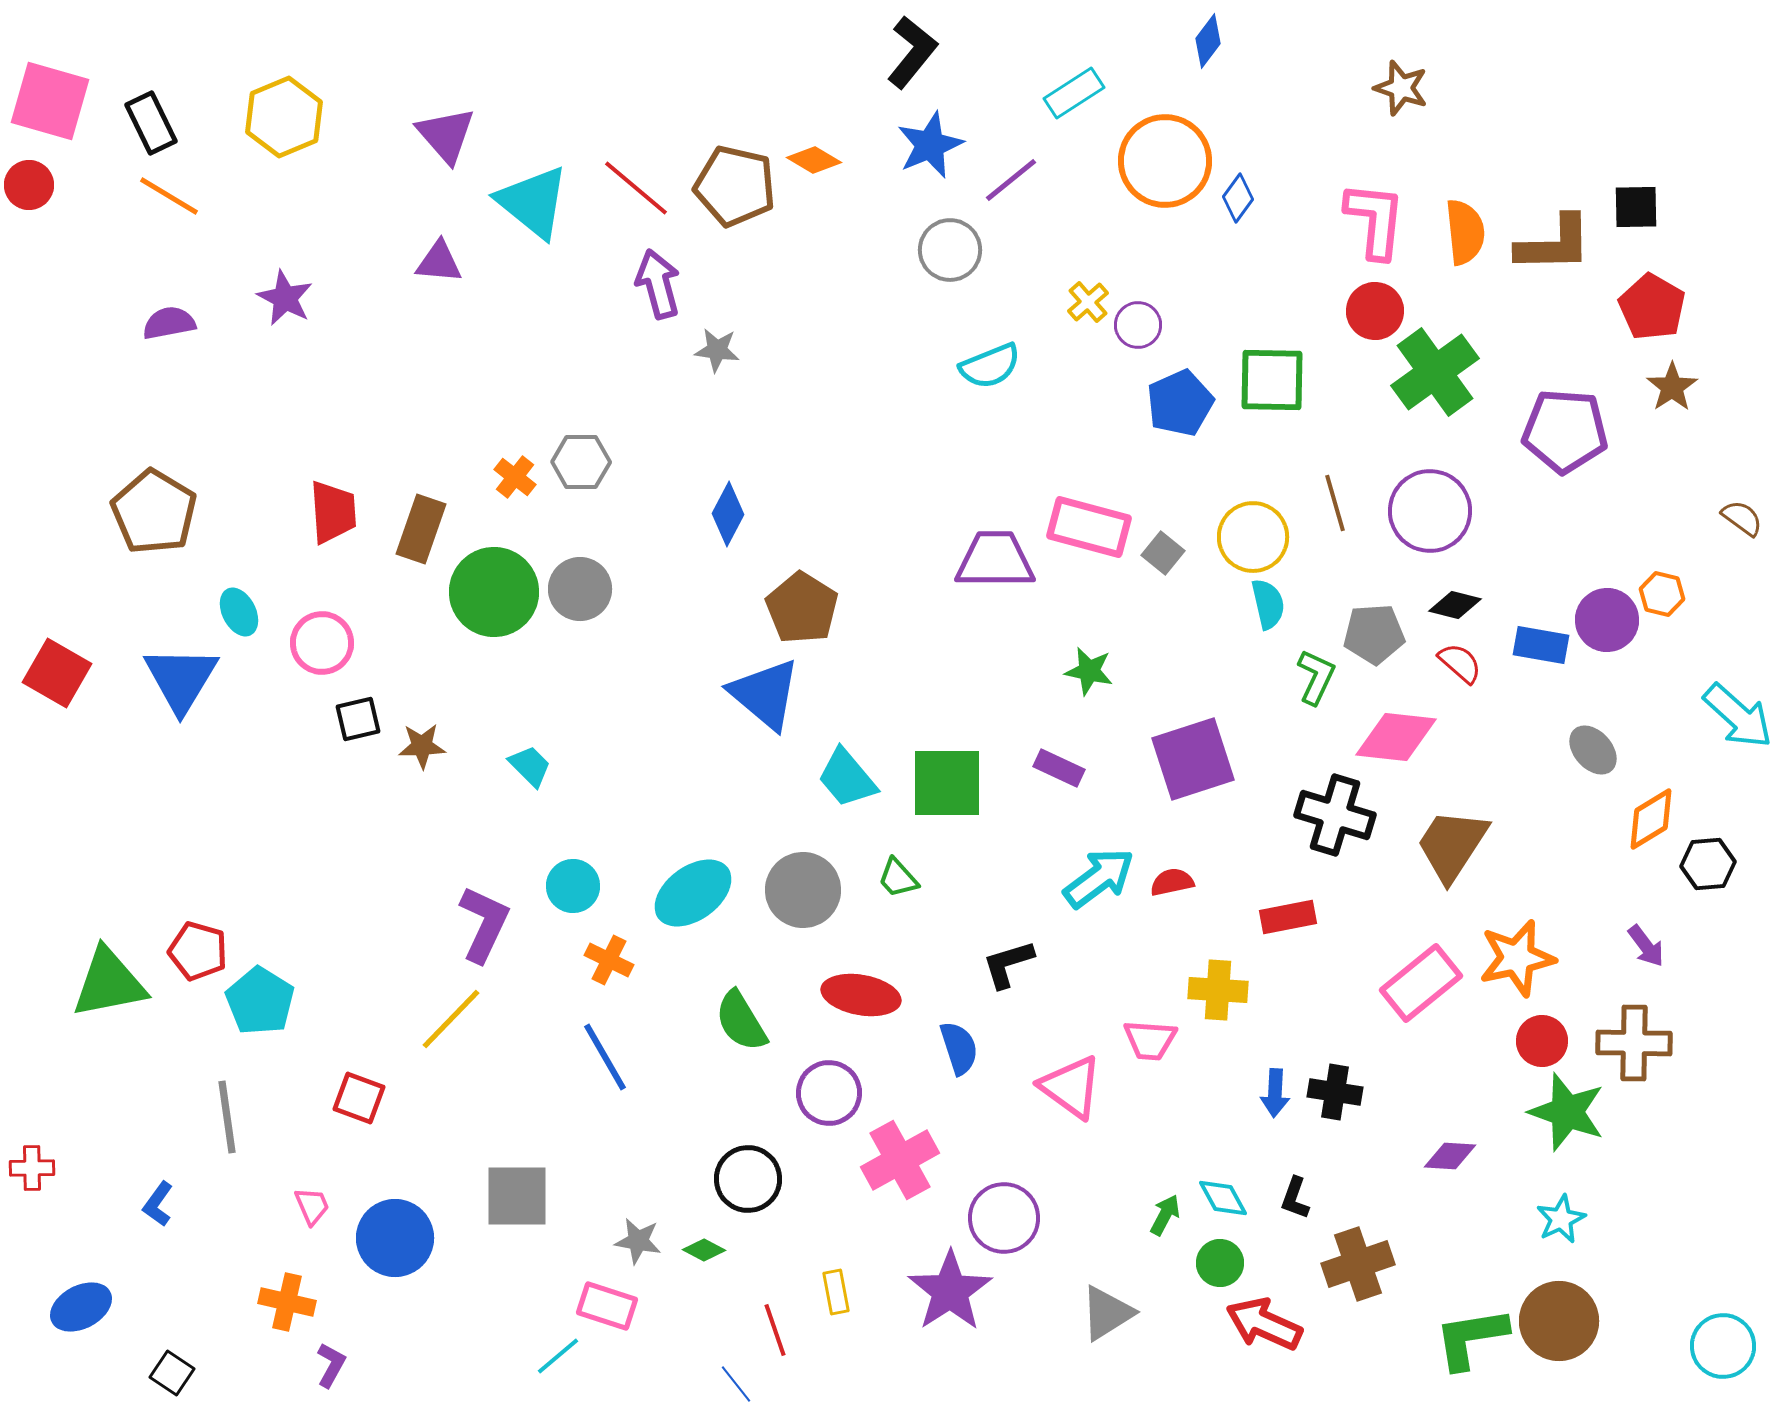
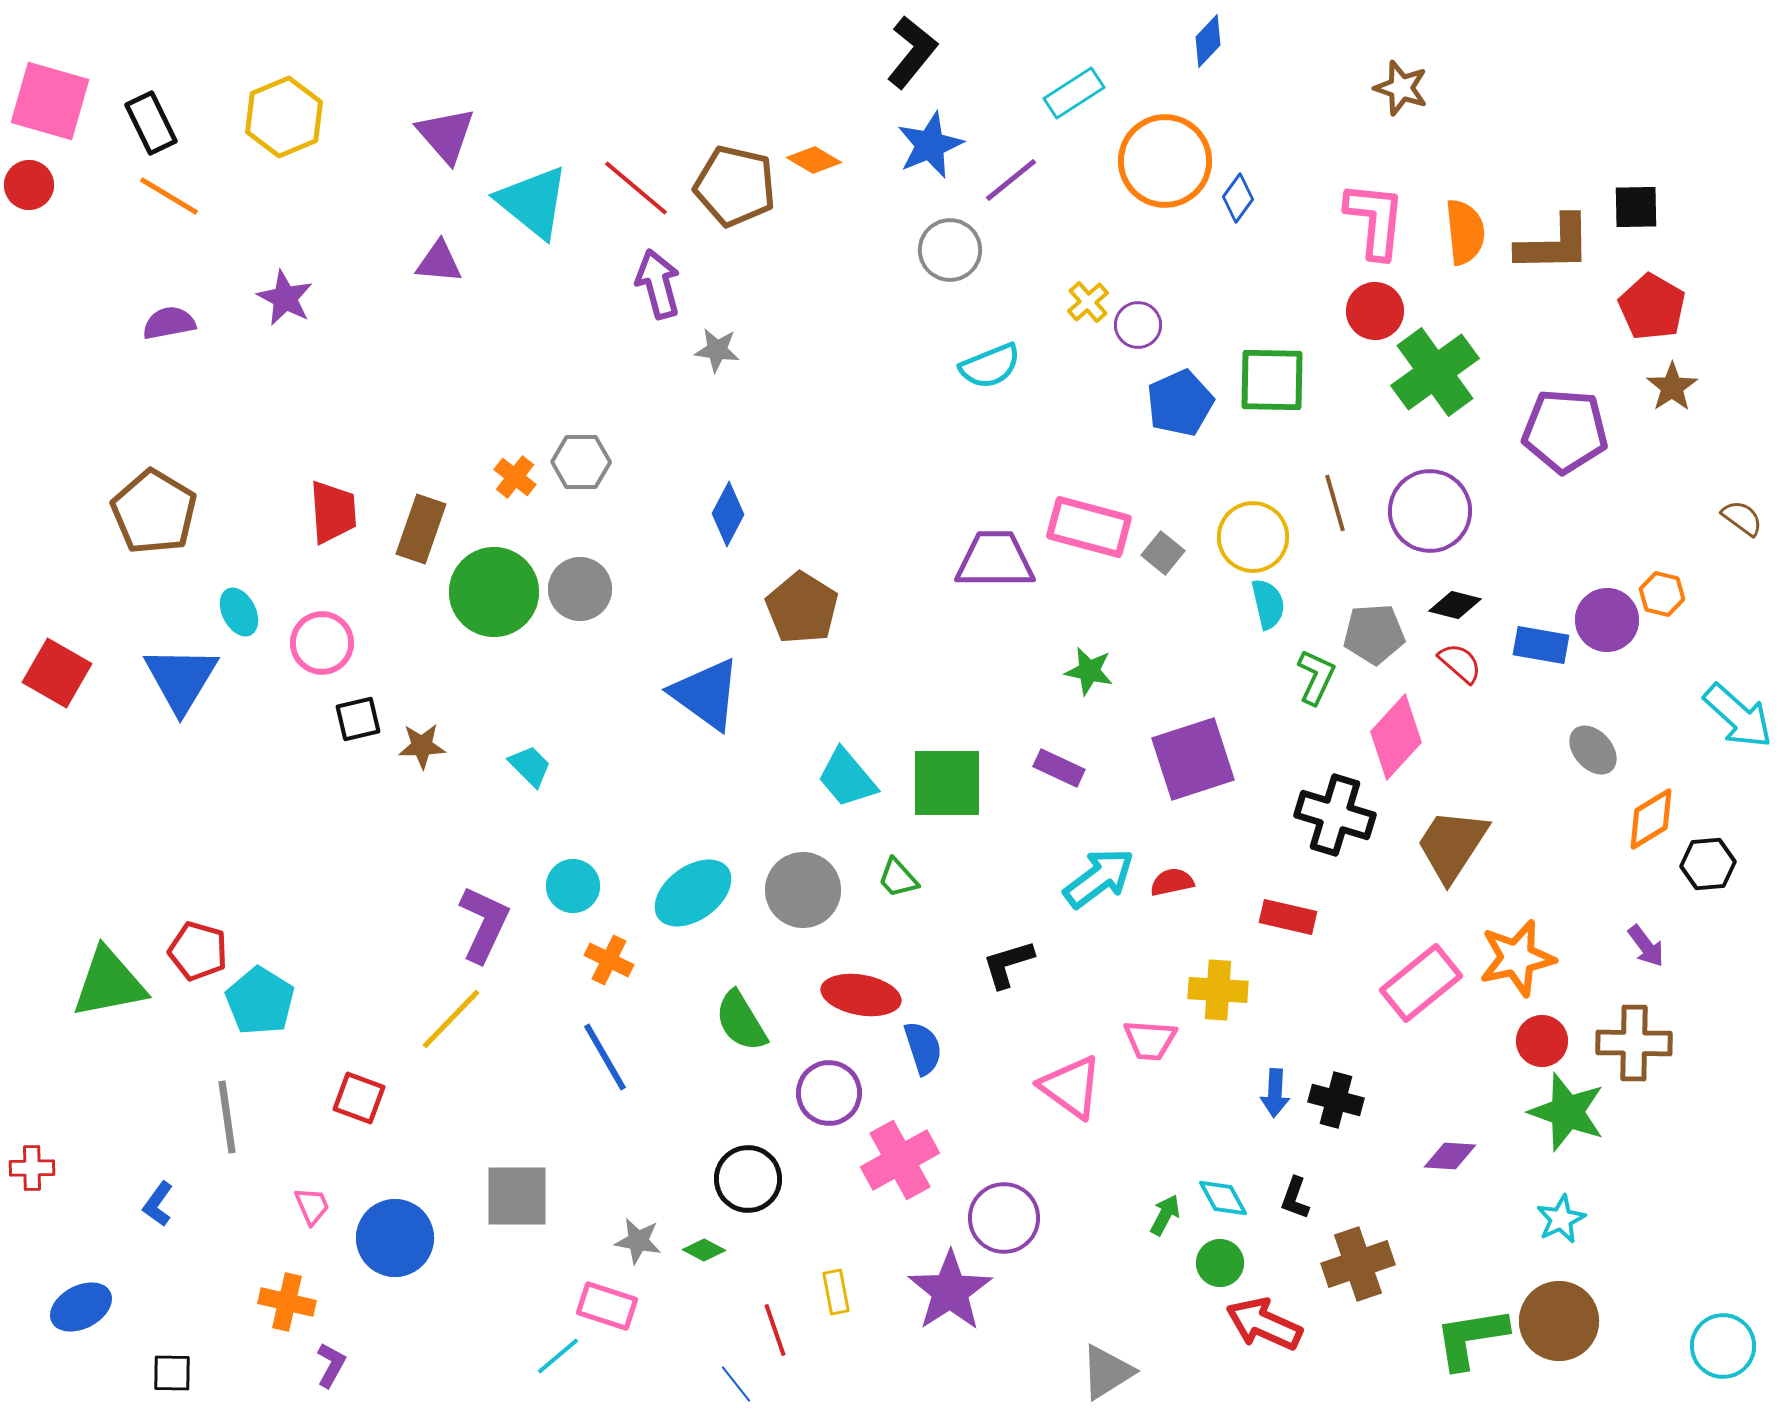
blue diamond at (1208, 41): rotated 6 degrees clockwise
blue triangle at (765, 694): moved 59 px left; rotated 4 degrees counterclockwise
pink diamond at (1396, 737): rotated 54 degrees counterclockwise
red rectangle at (1288, 917): rotated 24 degrees clockwise
blue semicircle at (959, 1048): moved 36 px left
black cross at (1335, 1092): moved 1 px right, 8 px down; rotated 6 degrees clockwise
gray triangle at (1107, 1313): moved 59 px down
black square at (172, 1373): rotated 33 degrees counterclockwise
